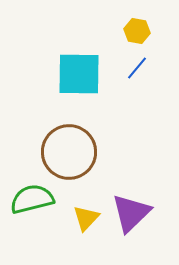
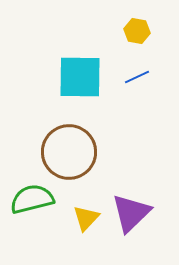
blue line: moved 9 px down; rotated 25 degrees clockwise
cyan square: moved 1 px right, 3 px down
